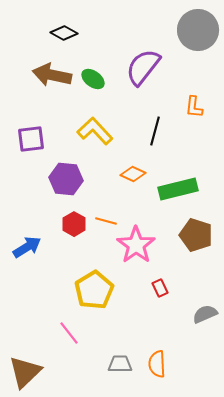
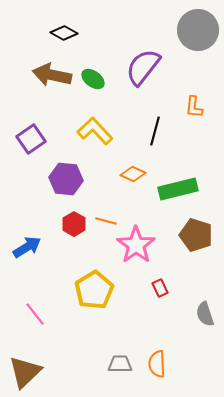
purple square: rotated 28 degrees counterclockwise
gray semicircle: rotated 85 degrees counterclockwise
pink line: moved 34 px left, 19 px up
